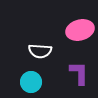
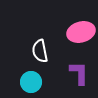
pink ellipse: moved 1 px right, 2 px down
white semicircle: rotated 75 degrees clockwise
